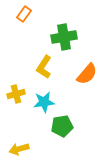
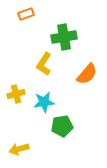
orange rectangle: moved 2 px right; rotated 35 degrees clockwise
yellow L-shape: moved 3 px up
